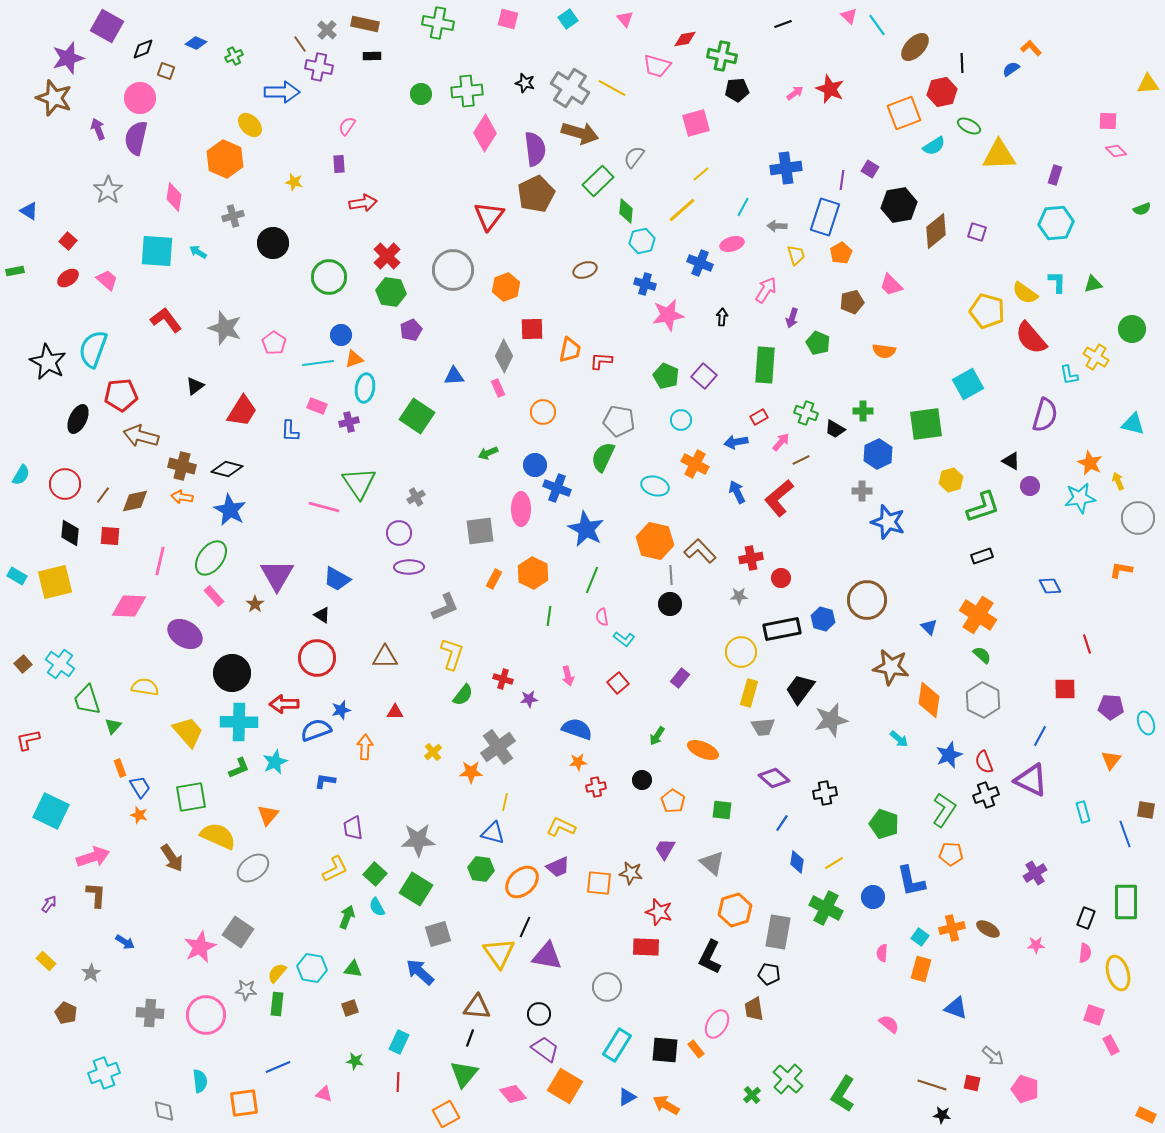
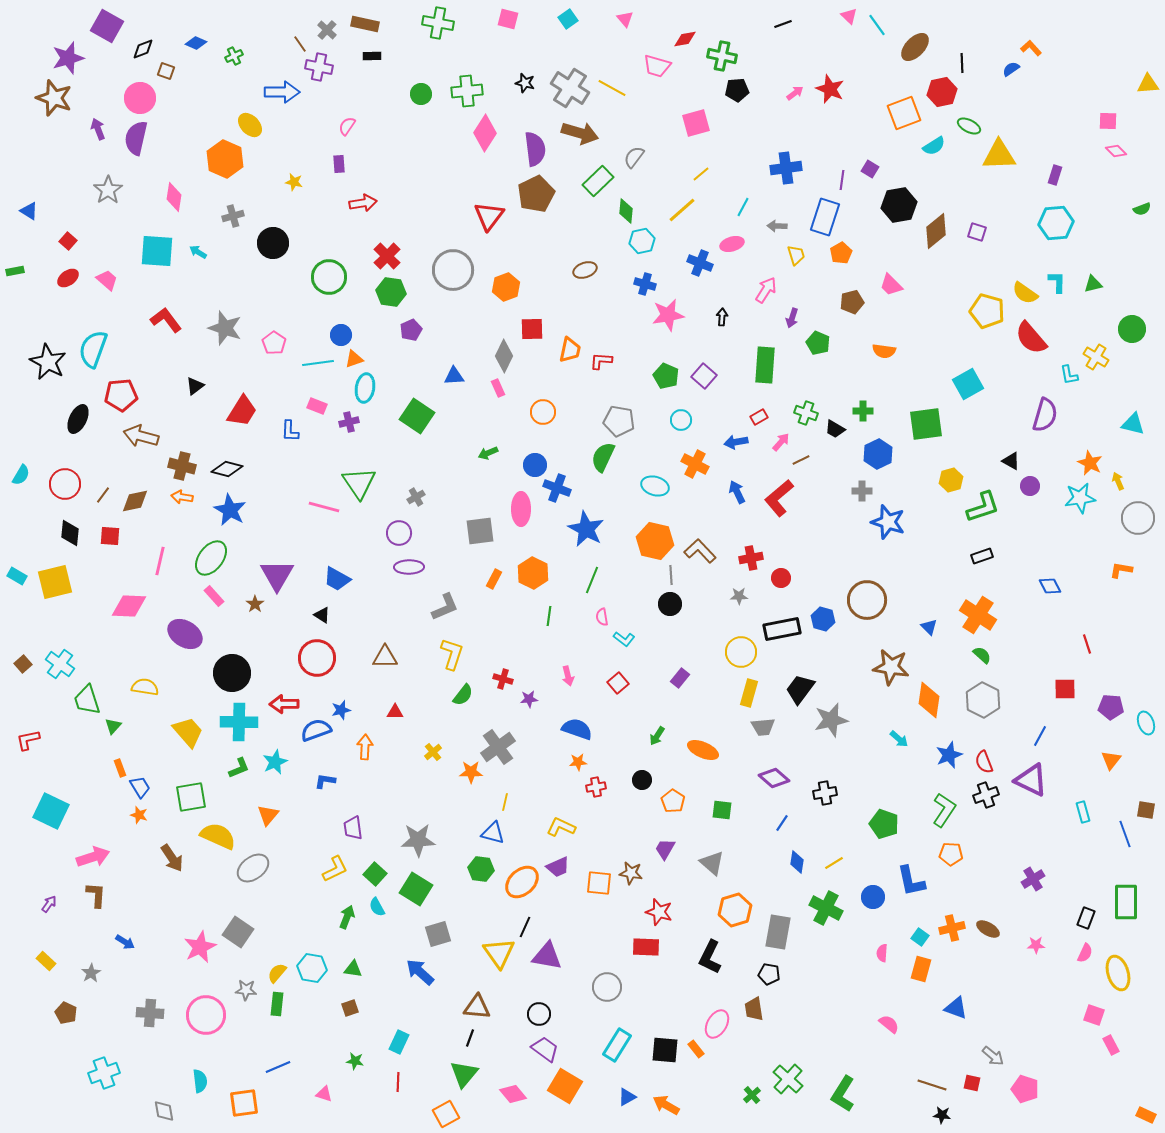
purple cross at (1035, 873): moved 2 px left, 6 px down
pink semicircle at (1085, 953): rotated 18 degrees clockwise
